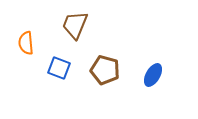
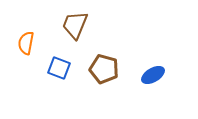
orange semicircle: rotated 15 degrees clockwise
brown pentagon: moved 1 px left, 1 px up
blue ellipse: rotated 30 degrees clockwise
